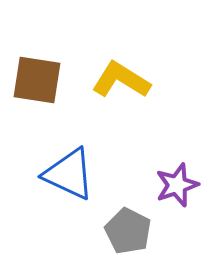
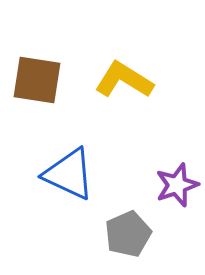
yellow L-shape: moved 3 px right
gray pentagon: moved 3 px down; rotated 21 degrees clockwise
